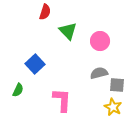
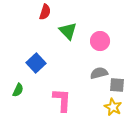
blue square: moved 1 px right, 1 px up
